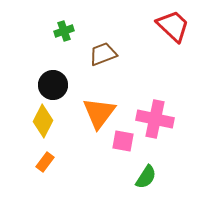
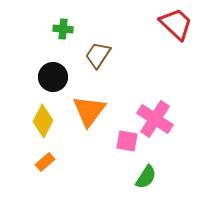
red trapezoid: moved 3 px right, 2 px up
green cross: moved 1 px left, 2 px up; rotated 24 degrees clockwise
brown trapezoid: moved 5 px left, 1 px down; rotated 36 degrees counterclockwise
black circle: moved 8 px up
orange triangle: moved 10 px left, 2 px up
pink cross: rotated 21 degrees clockwise
pink square: moved 4 px right
orange rectangle: rotated 12 degrees clockwise
